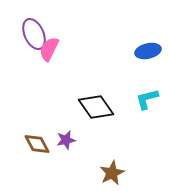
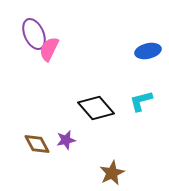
cyan L-shape: moved 6 px left, 2 px down
black diamond: moved 1 px down; rotated 6 degrees counterclockwise
